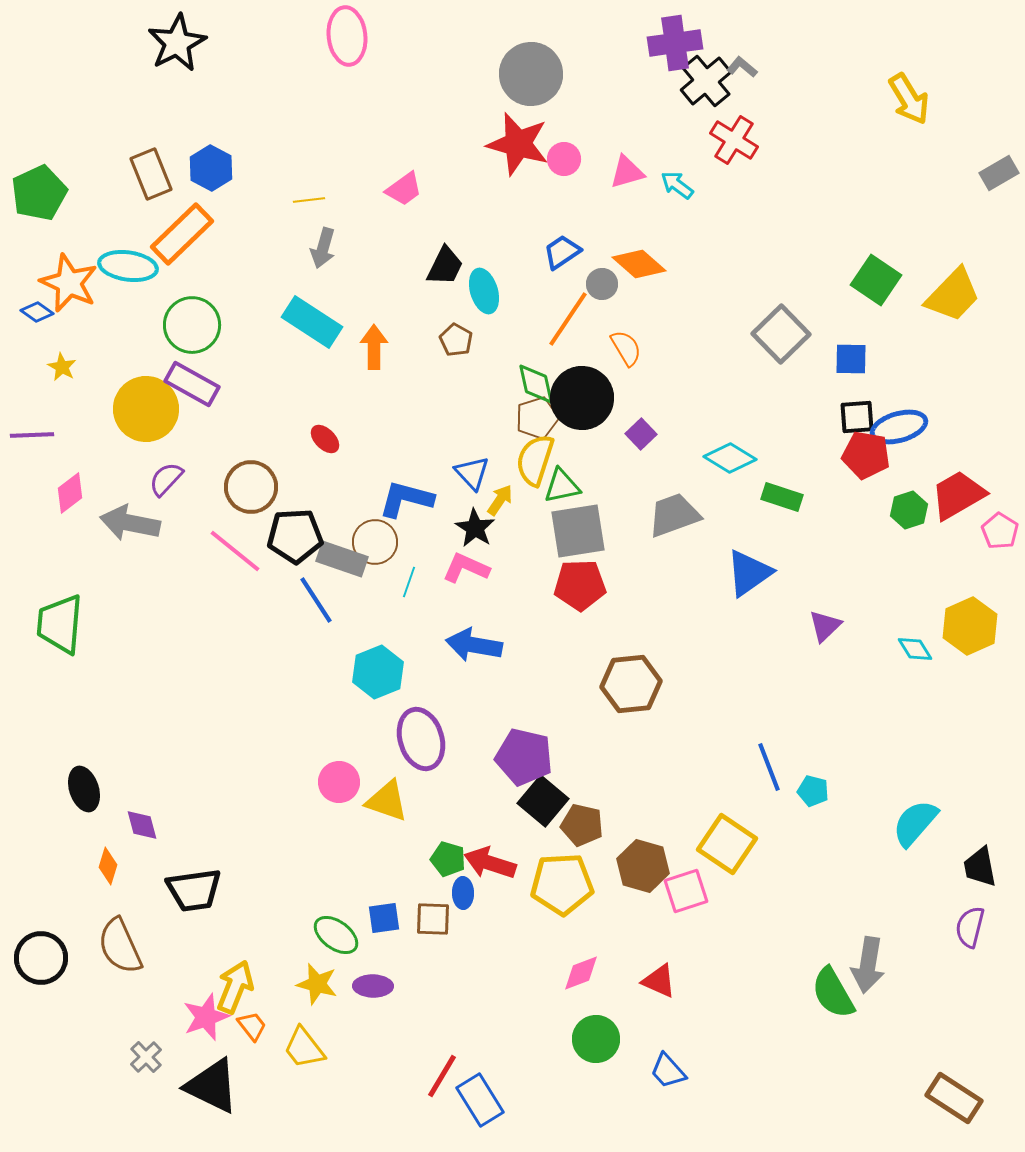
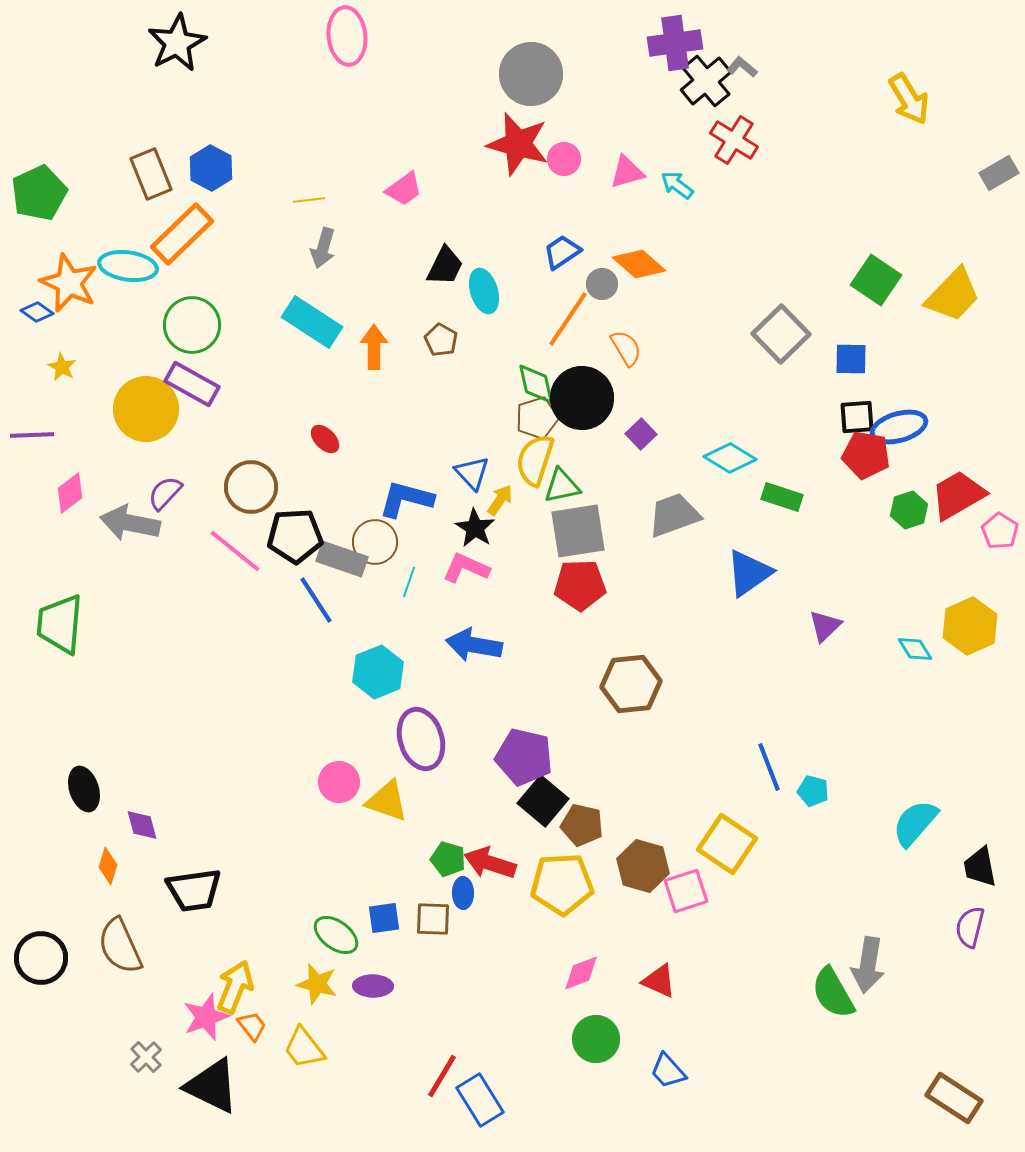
brown pentagon at (456, 340): moved 15 px left
purple semicircle at (166, 479): moved 1 px left, 14 px down
